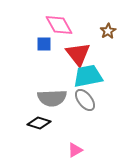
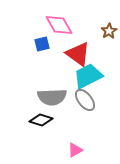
brown star: moved 1 px right
blue square: moved 2 px left; rotated 14 degrees counterclockwise
red triangle: rotated 16 degrees counterclockwise
cyan trapezoid: rotated 16 degrees counterclockwise
gray semicircle: moved 1 px up
black diamond: moved 2 px right, 3 px up
